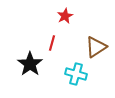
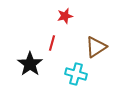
red star: rotated 14 degrees clockwise
